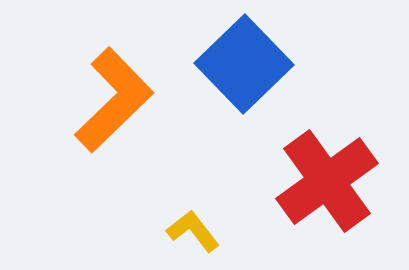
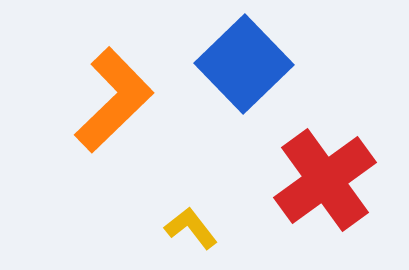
red cross: moved 2 px left, 1 px up
yellow L-shape: moved 2 px left, 3 px up
